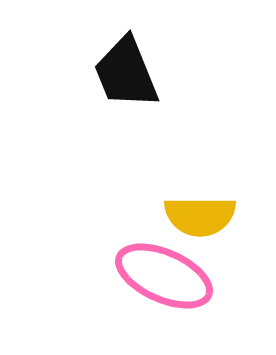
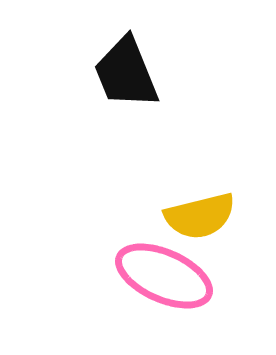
yellow semicircle: rotated 14 degrees counterclockwise
